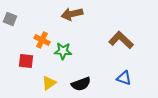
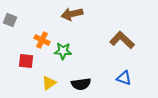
gray square: moved 1 px down
brown L-shape: moved 1 px right
black semicircle: rotated 12 degrees clockwise
